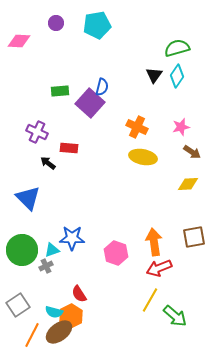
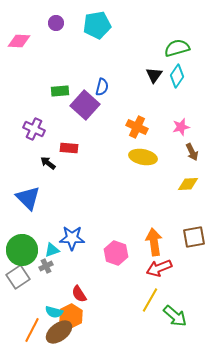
purple square: moved 5 px left, 2 px down
purple cross: moved 3 px left, 3 px up
brown arrow: rotated 30 degrees clockwise
gray square: moved 28 px up
orange line: moved 5 px up
